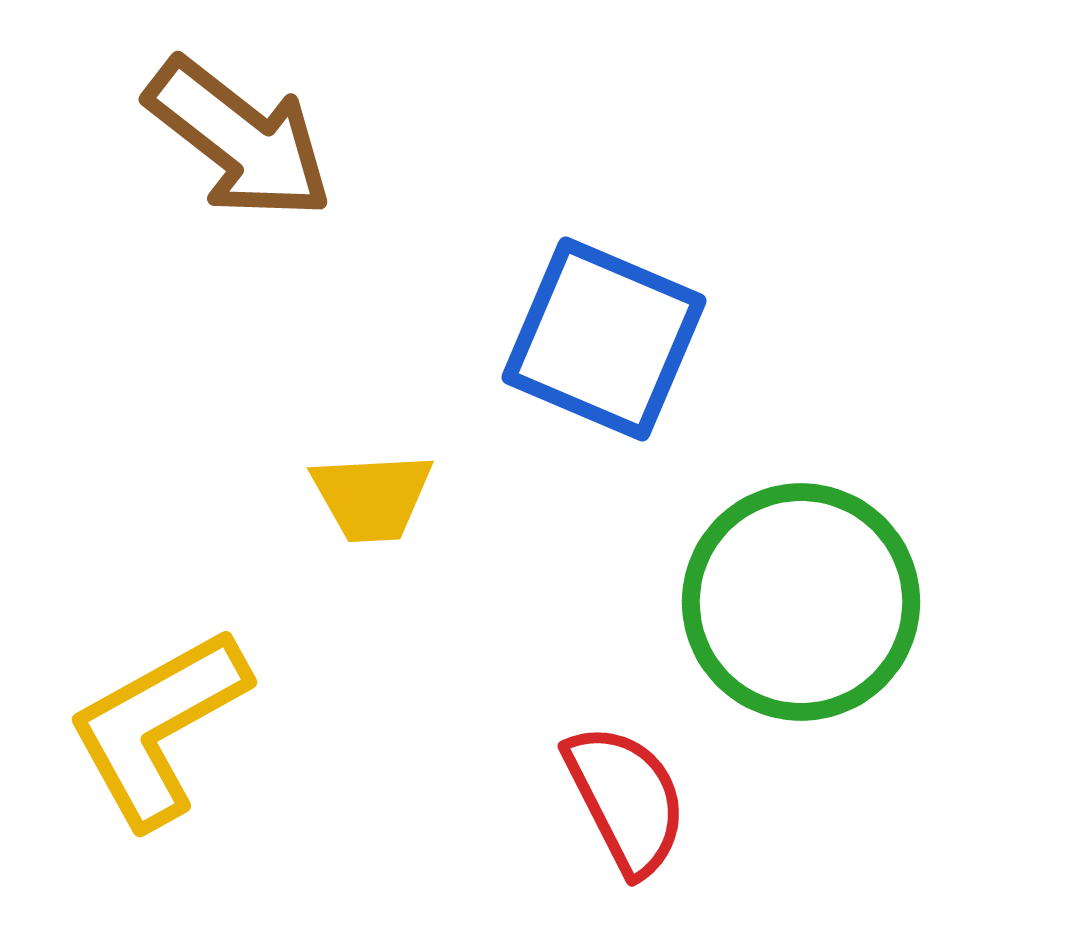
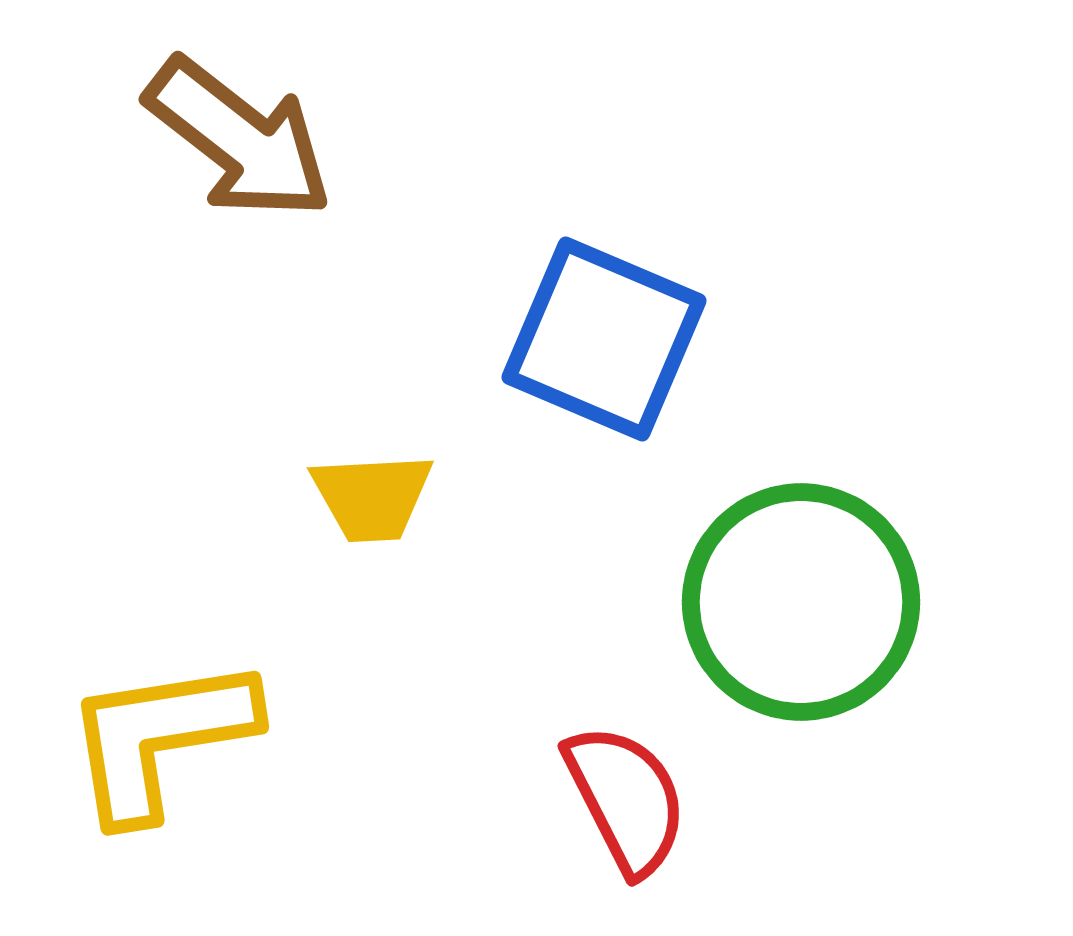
yellow L-shape: moved 2 px right, 11 px down; rotated 20 degrees clockwise
